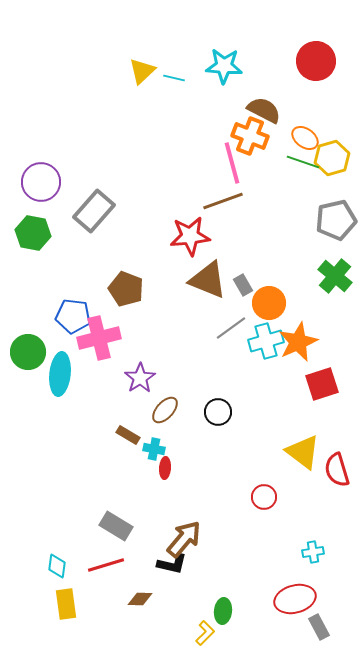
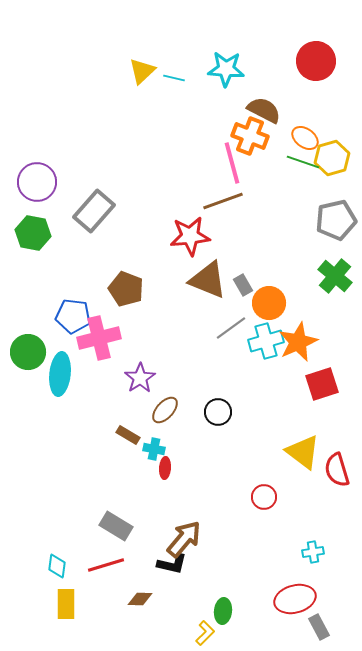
cyan star at (224, 66): moved 2 px right, 3 px down
purple circle at (41, 182): moved 4 px left
yellow rectangle at (66, 604): rotated 8 degrees clockwise
